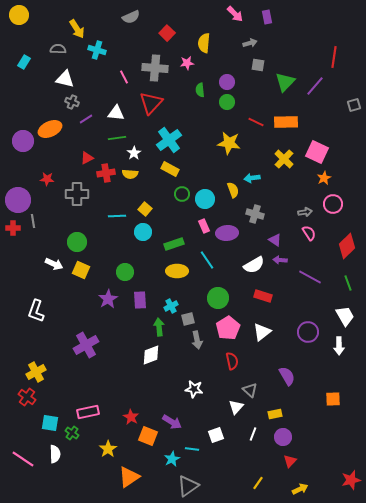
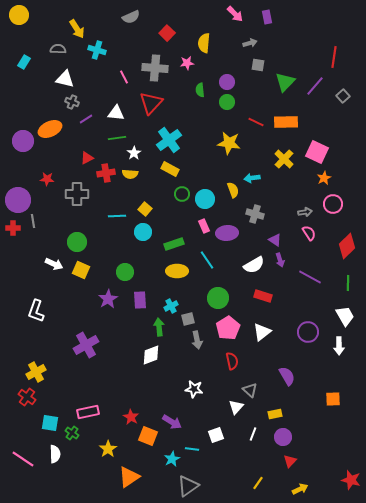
gray square at (354, 105): moved 11 px left, 9 px up; rotated 24 degrees counterclockwise
purple arrow at (280, 260): rotated 112 degrees counterclockwise
green line at (348, 283): rotated 21 degrees clockwise
red star at (351, 480): rotated 30 degrees clockwise
